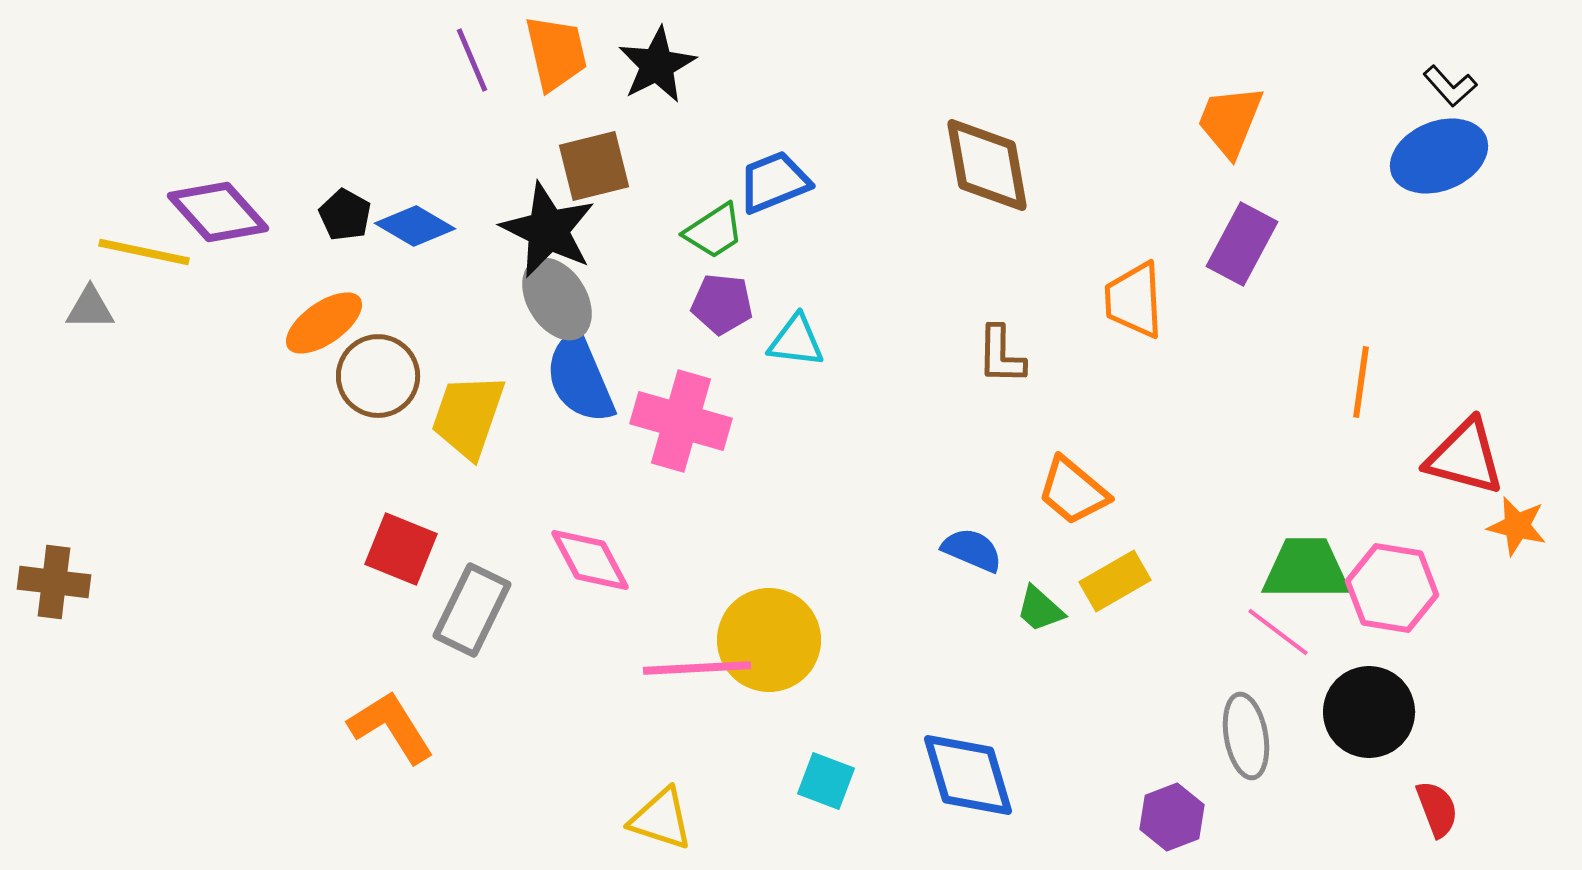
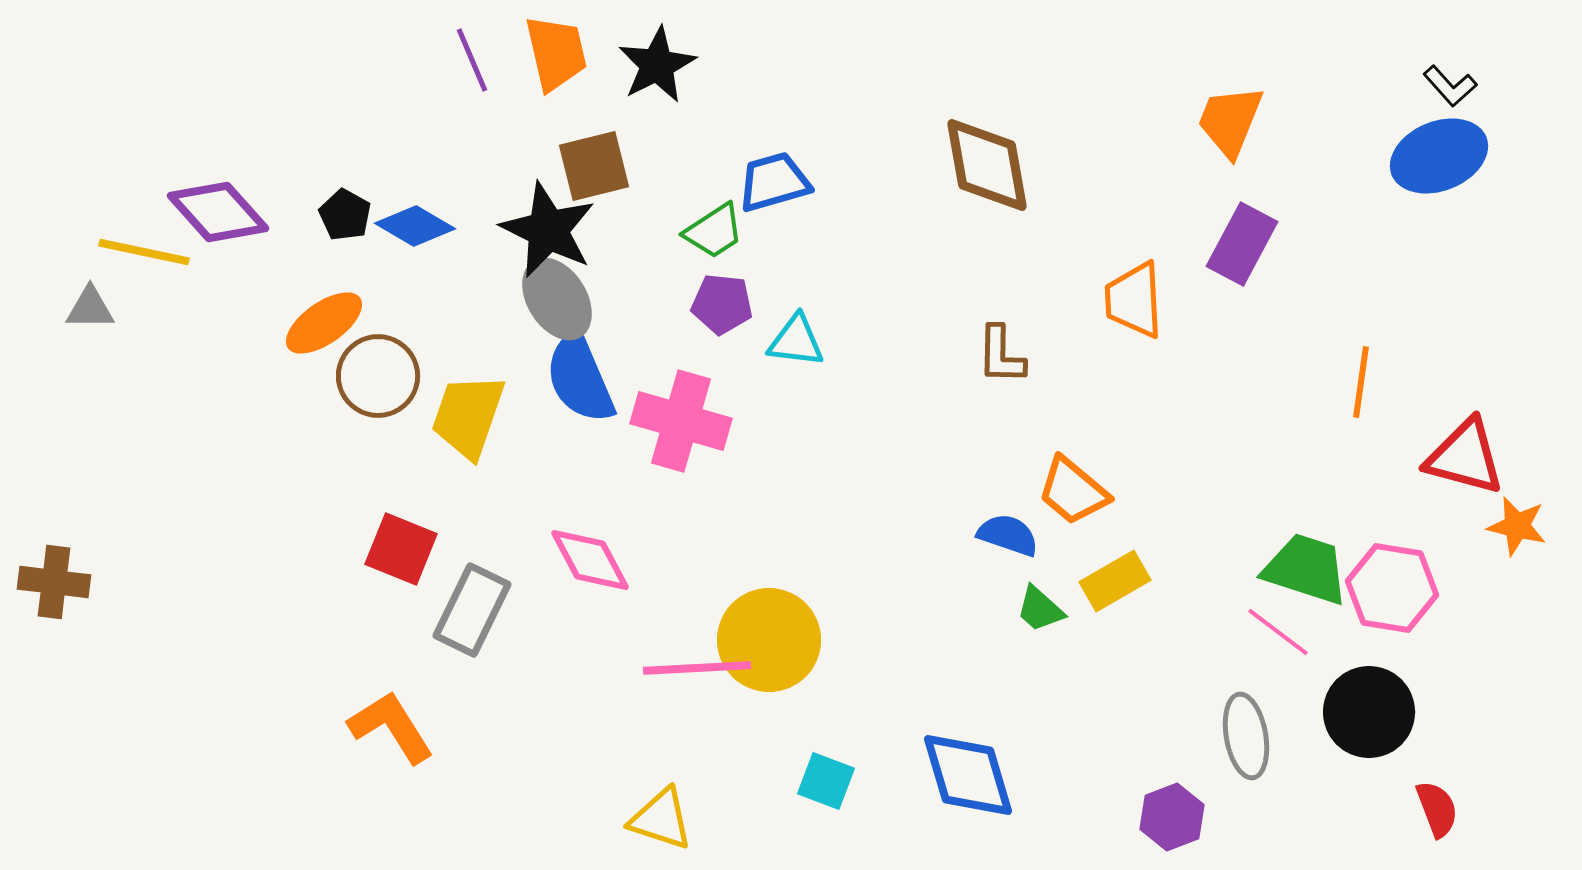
blue trapezoid at (774, 182): rotated 6 degrees clockwise
blue semicircle at (972, 550): moved 36 px right, 15 px up; rotated 4 degrees counterclockwise
green trapezoid at (1306, 569): rotated 18 degrees clockwise
